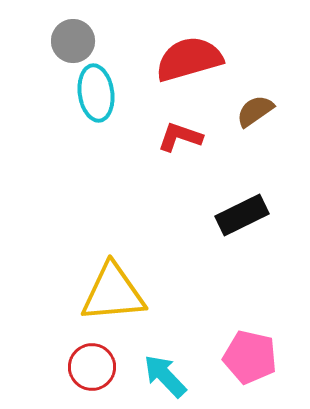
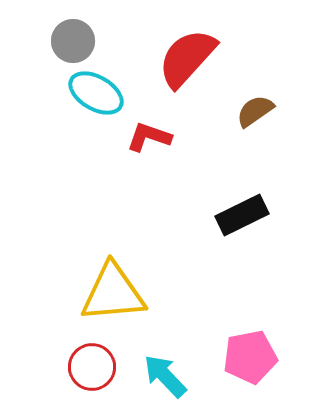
red semicircle: moved 2 px left, 1 px up; rotated 32 degrees counterclockwise
cyan ellipse: rotated 52 degrees counterclockwise
red L-shape: moved 31 px left
pink pentagon: rotated 24 degrees counterclockwise
